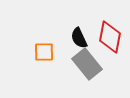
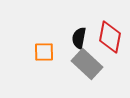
black semicircle: rotated 35 degrees clockwise
gray rectangle: rotated 8 degrees counterclockwise
